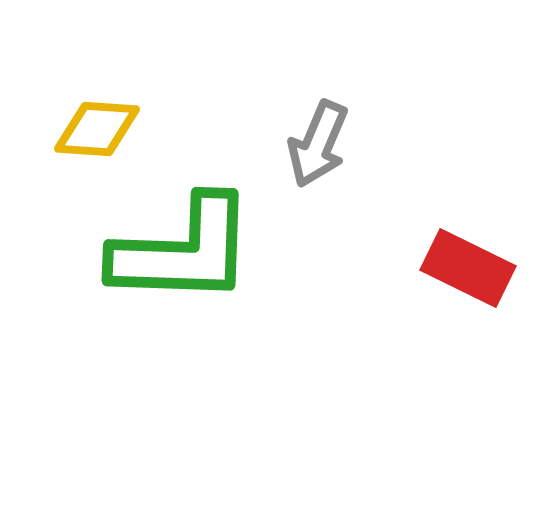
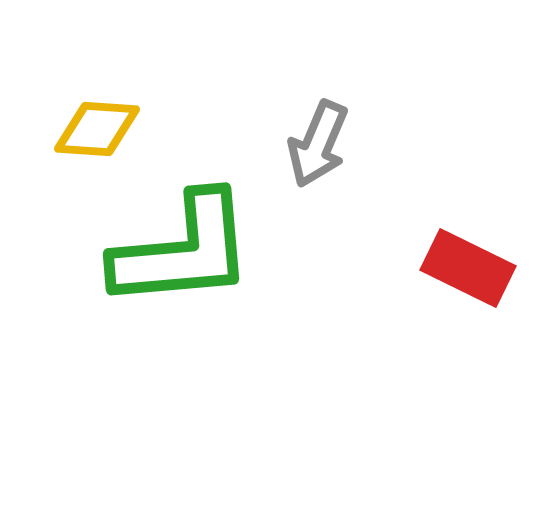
green L-shape: rotated 7 degrees counterclockwise
